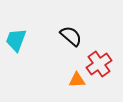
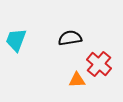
black semicircle: moved 1 px left, 2 px down; rotated 50 degrees counterclockwise
red cross: rotated 15 degrees counterclockwise
